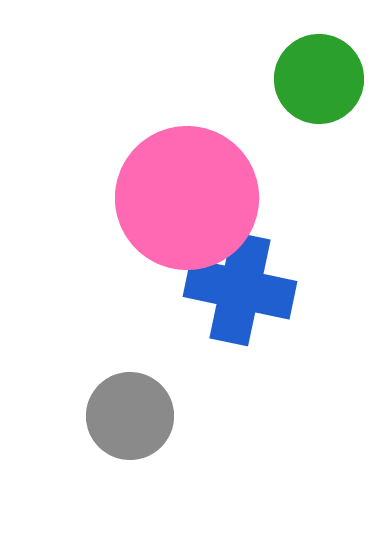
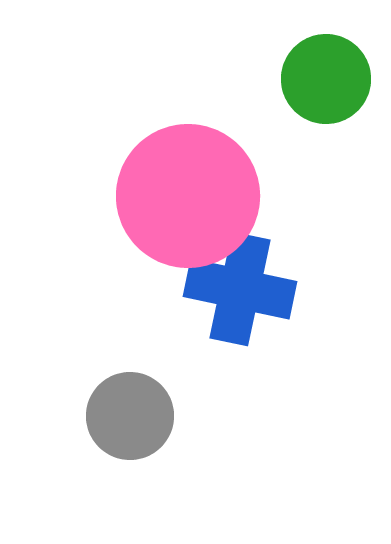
green circle: moved 7 px right
pink circle: moved 1 px right, 2 px up
